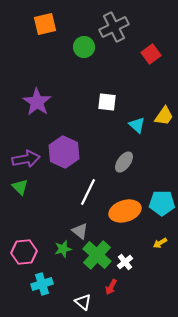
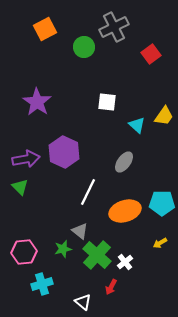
orange square: moved 5 px down; rotated 15 degrees counterclockwise
